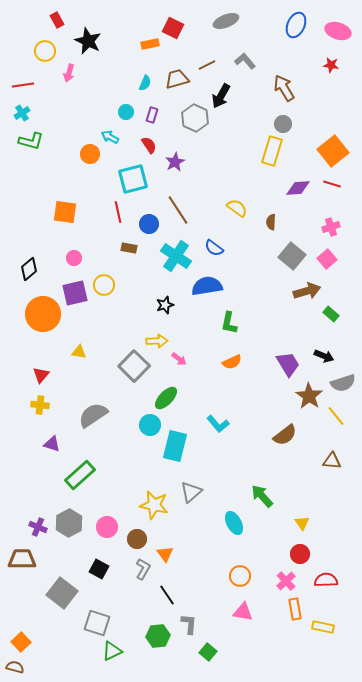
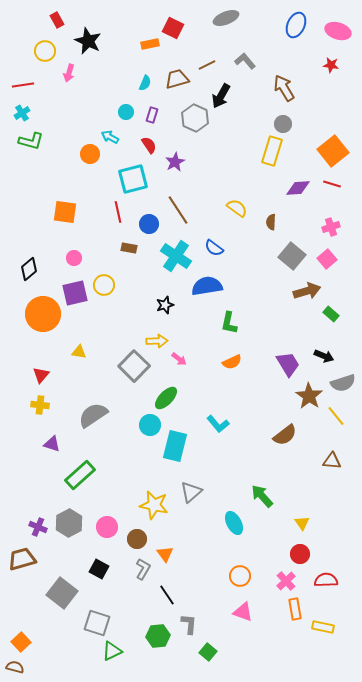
gray ellipse at (226, 21): moved 3 px up
brown trapezoid at (22, 559): rotated 16 degrees counterclockwise
pink triangle at (243, 612): rotated 10 degrees clockwise
